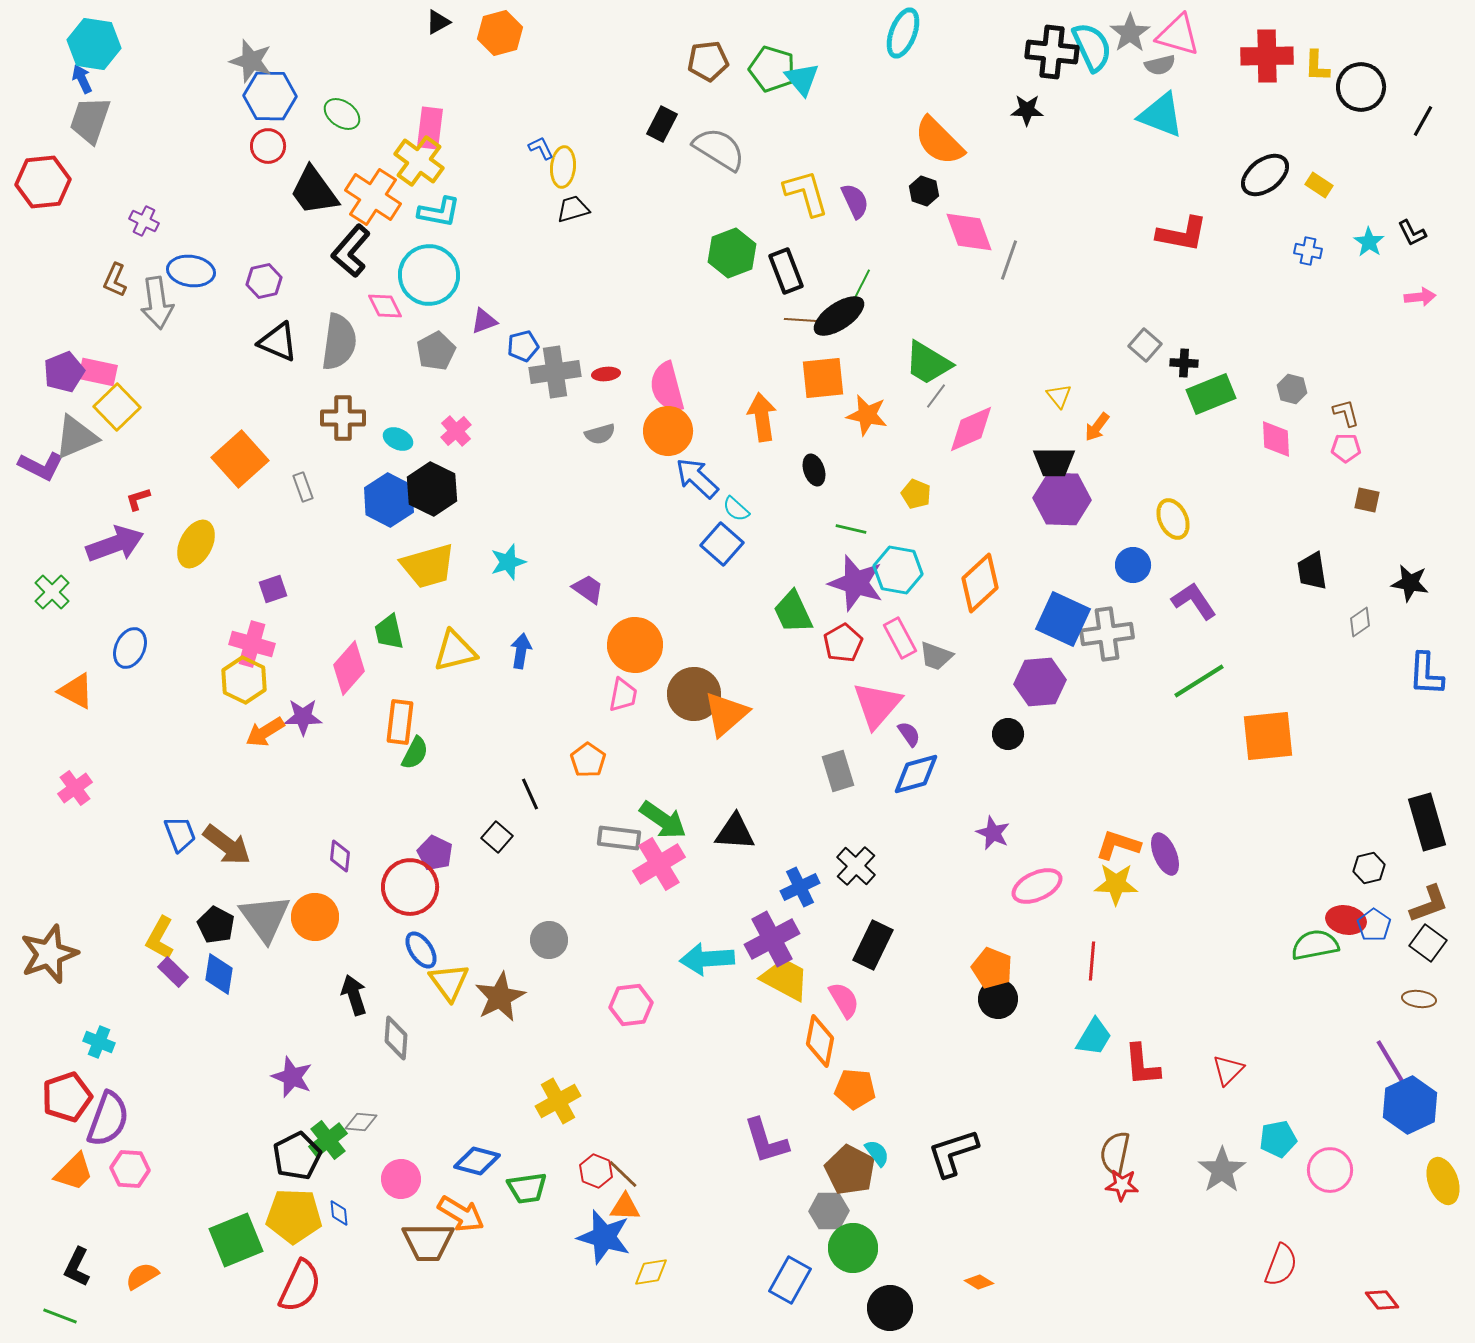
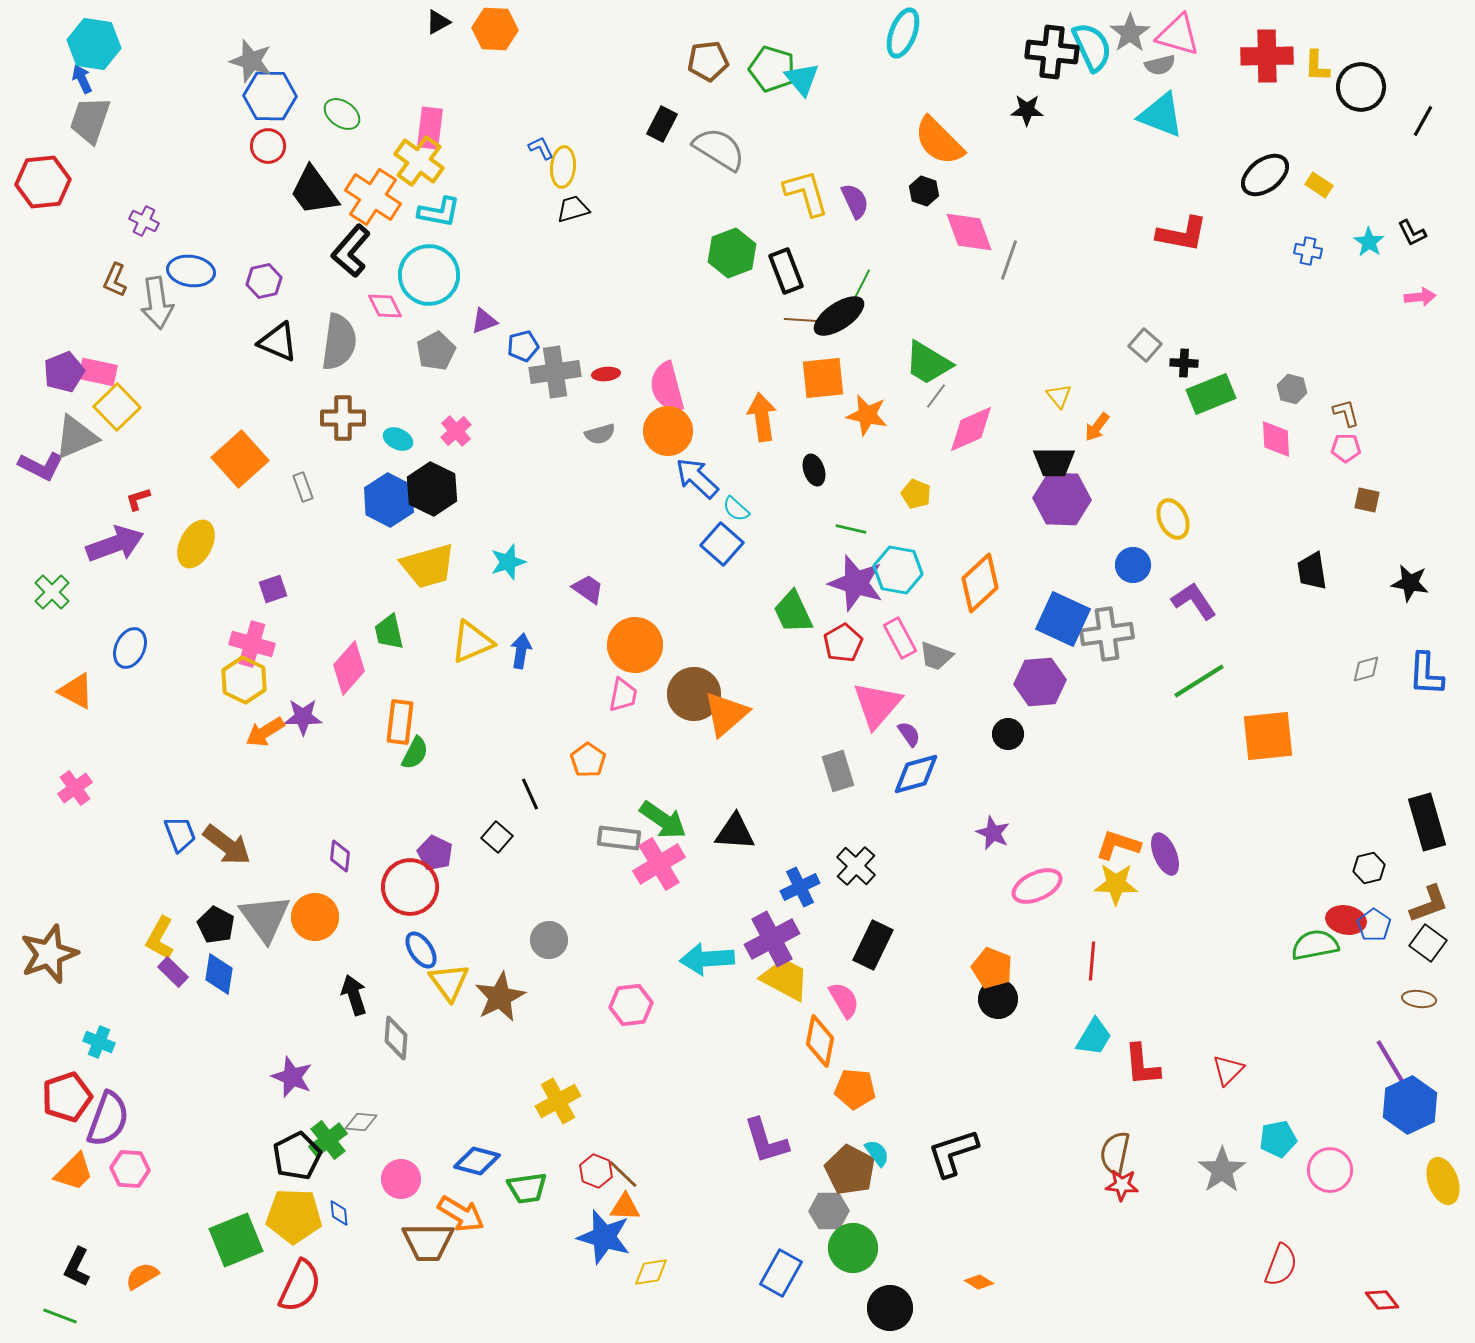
orange hexagon at (500, 33): moved 5 px left, 4 px up; rotated 18 degrees clockwise
gray diamond at (1360, 622): moved 6 px right, 47 px down; rotated 20 degrees clockwise
yellow triangle at (455, 651): moved 17 px right, 9 px up; rotated 9 degrees counterclockwise
blue rectangle at (790, 1280): moved 9 px left, 7 px up
